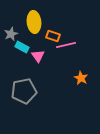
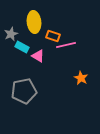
pink triangle: rotated 24 degrees counterclockwise
